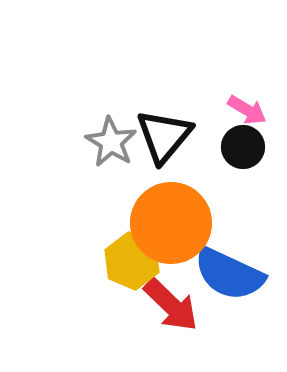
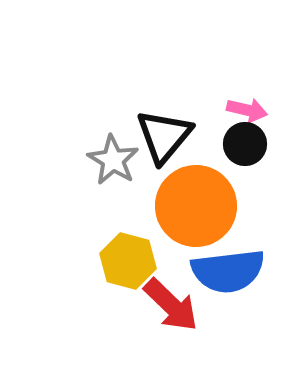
pink arrow: rotated 18 degrees counterclockwise
gray star: moved 2 px right, 18 px down
black circle: moved 2 px right, 3 px up
orange circle: moved 25 px right, 17 px up
yellow hexagon: moved 4 px left; rotated 8 degrees counterclockwise
blue semicircle: moved 1 px left, 3 px up; rotated 32 degrees counterclockwise
